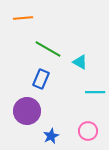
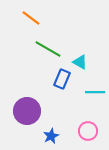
orange line: moved 8 px right; rotated 42 degrees clockwise
blue rectangle: moved 21 px right
